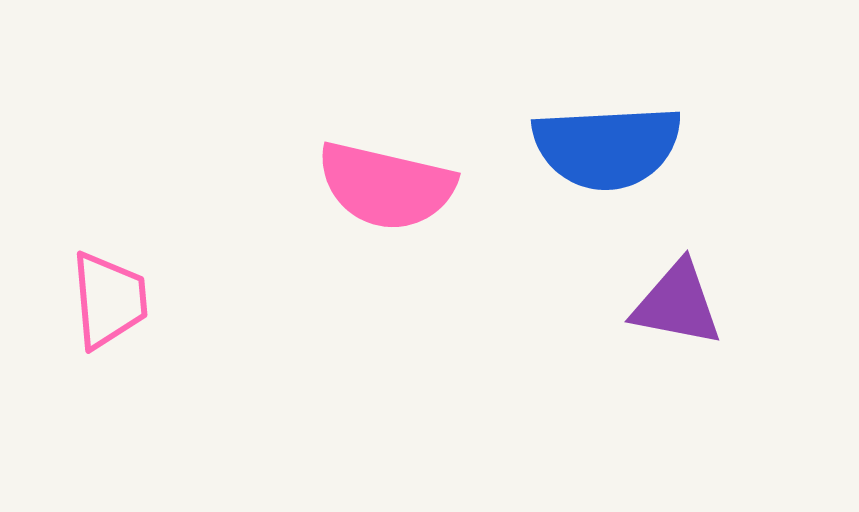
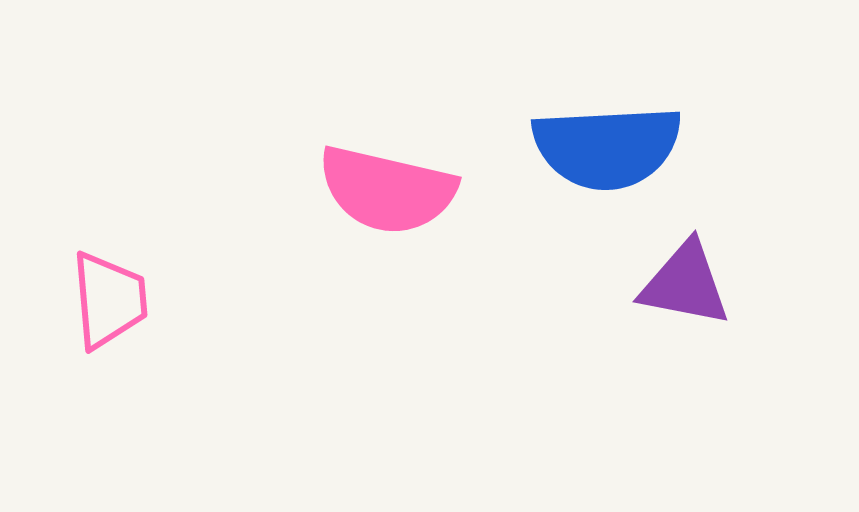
pink semicircle: moved 1 px right, 4 px down
purple triangle: moved 8 px right, 20 px up
